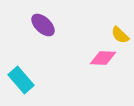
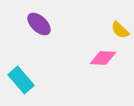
purple ellipse: moved 4 px left, 1 px up
yellow semicircle: moved 5 px up
